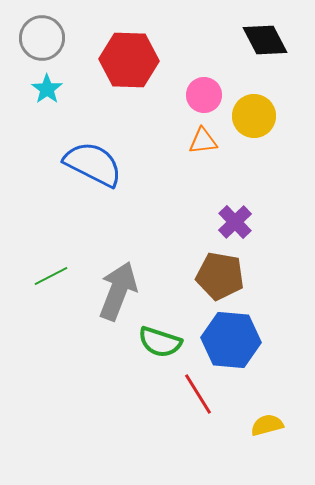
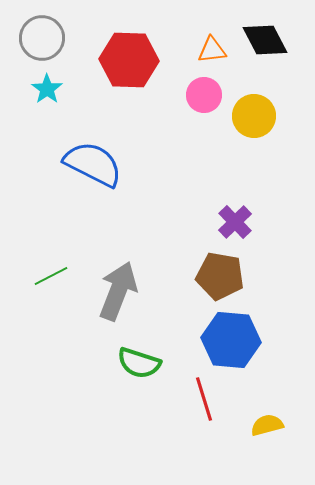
orange triangle: moved 9 px right, 91 px up
green semicircle: moved 21 px left, 21 px down
red line: moved 6 px right, 5 px down; rotated 15 degrees clockwise
